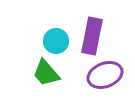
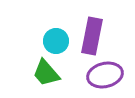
purple ellipse: rotated 8 degrees clockwise
